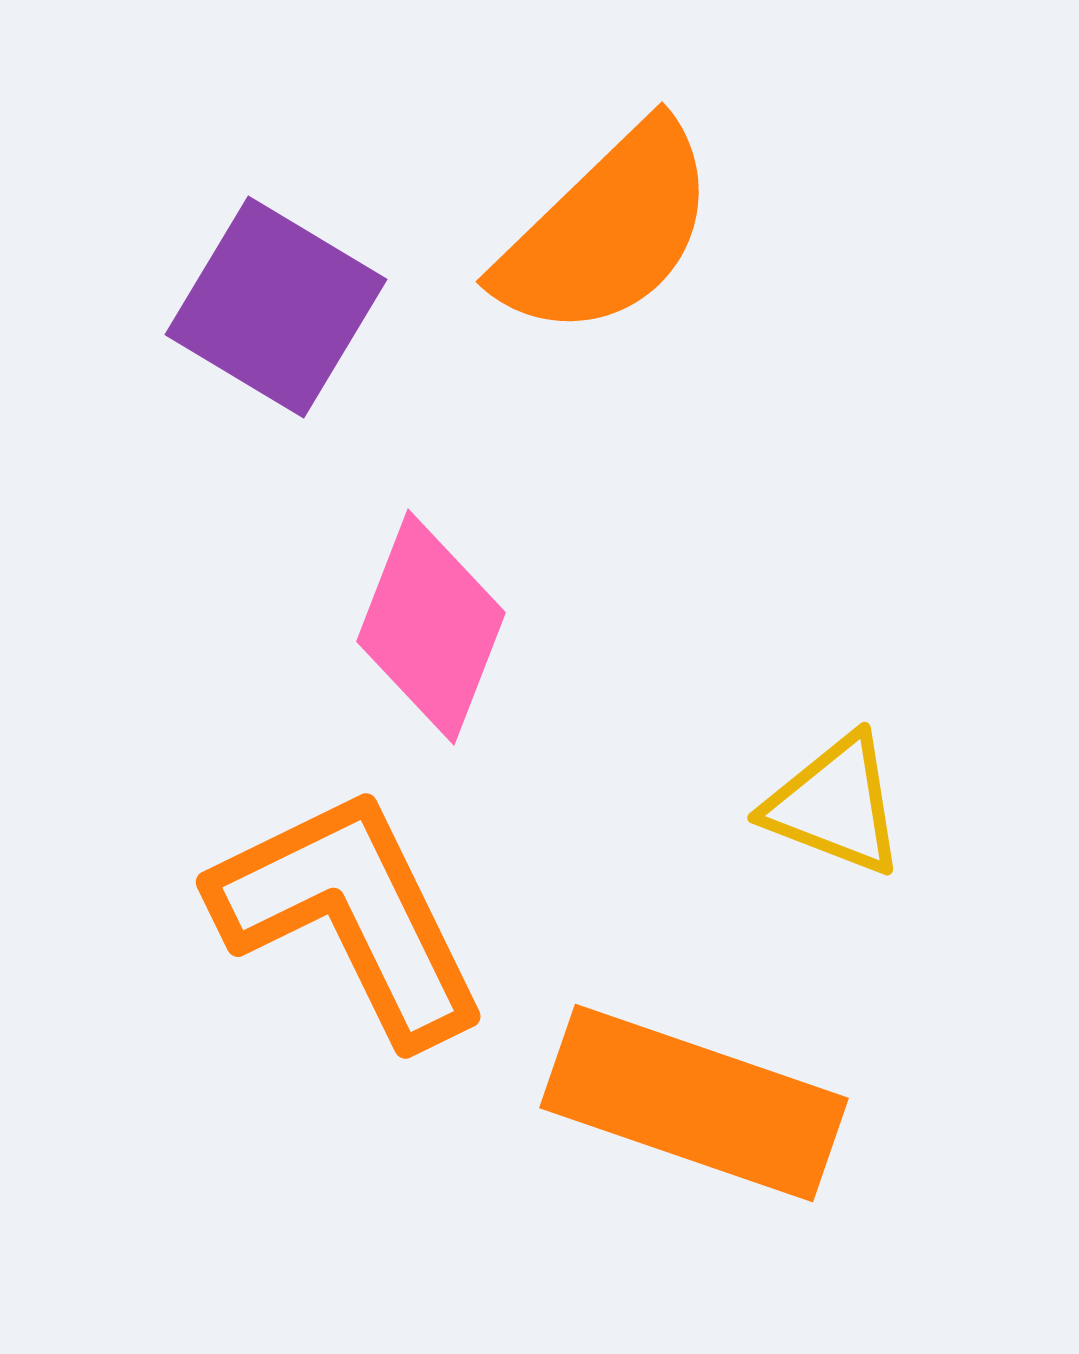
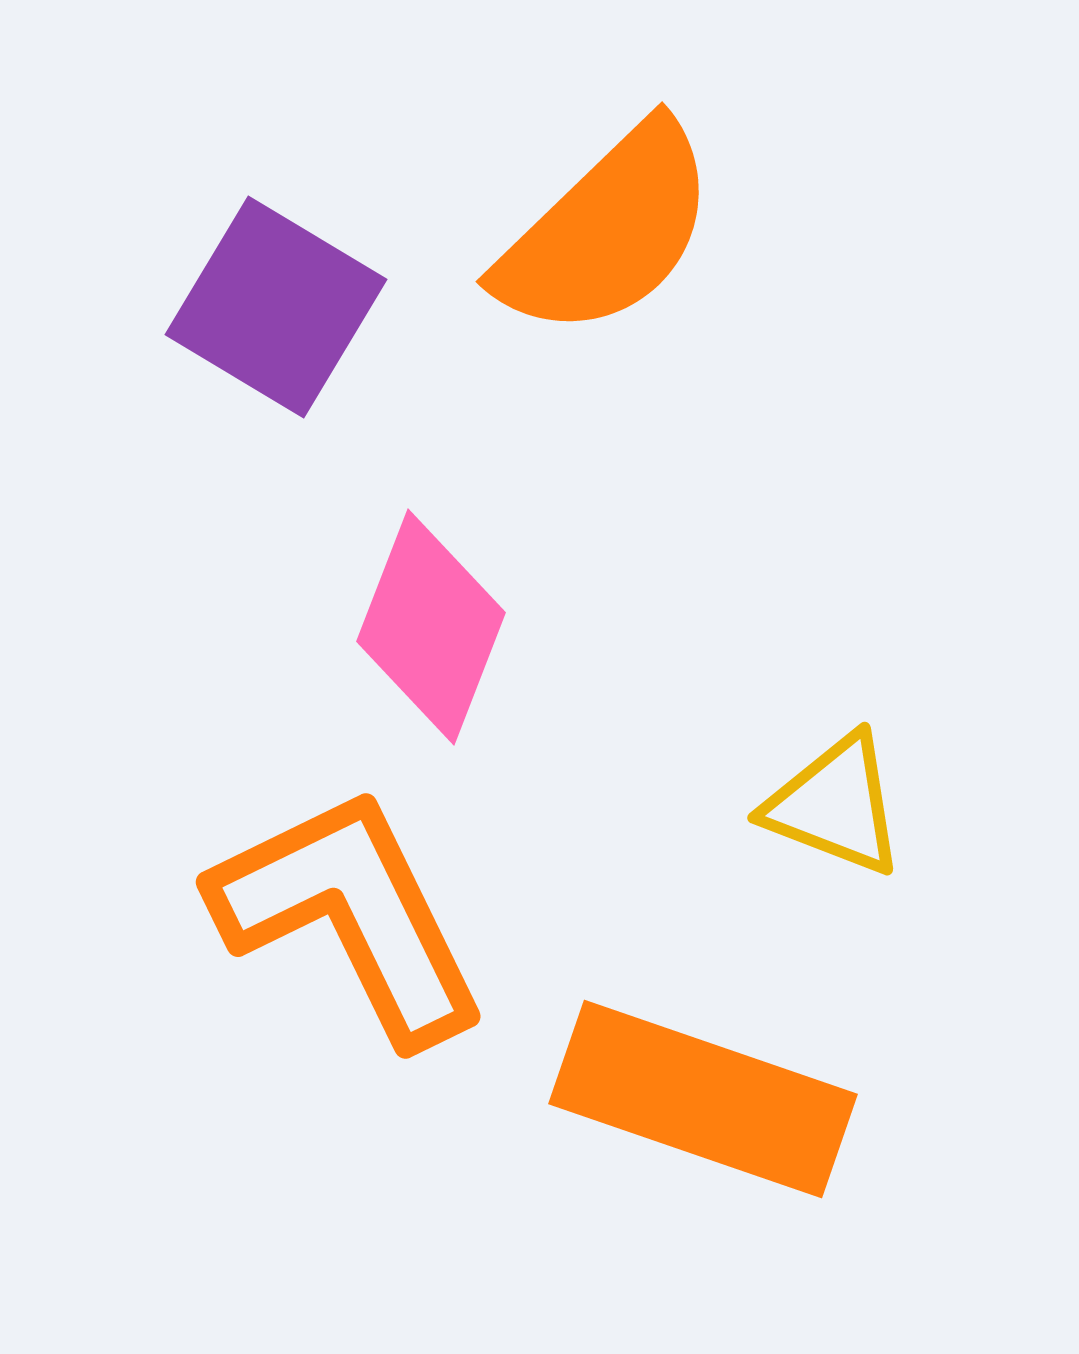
orange rectangle: moved 9 px right, 4 px up
